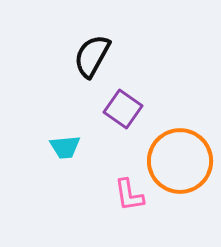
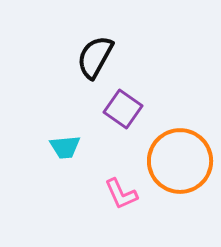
black semicircle: moved 3 px right, 1 px down
pink L-shape: moved 8 px left, 1 px up; rotated 15 degrees counterclockwise
